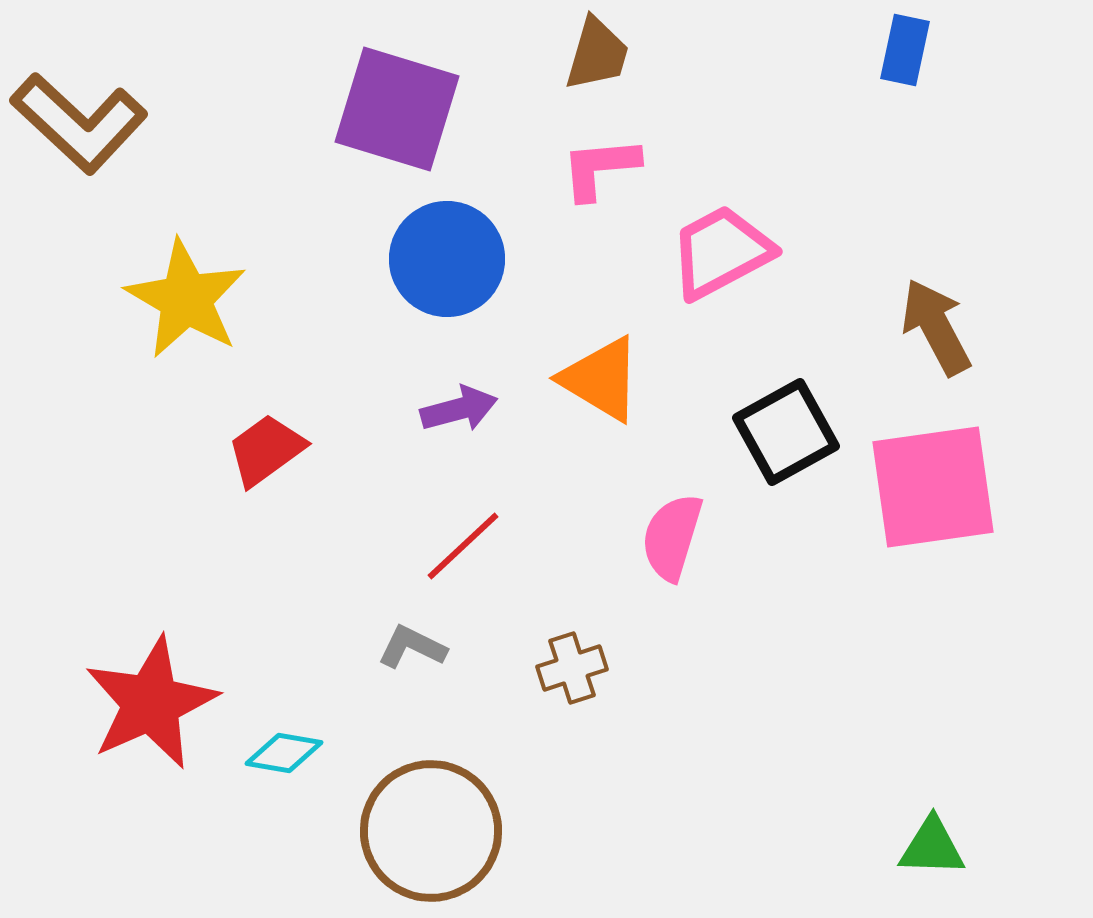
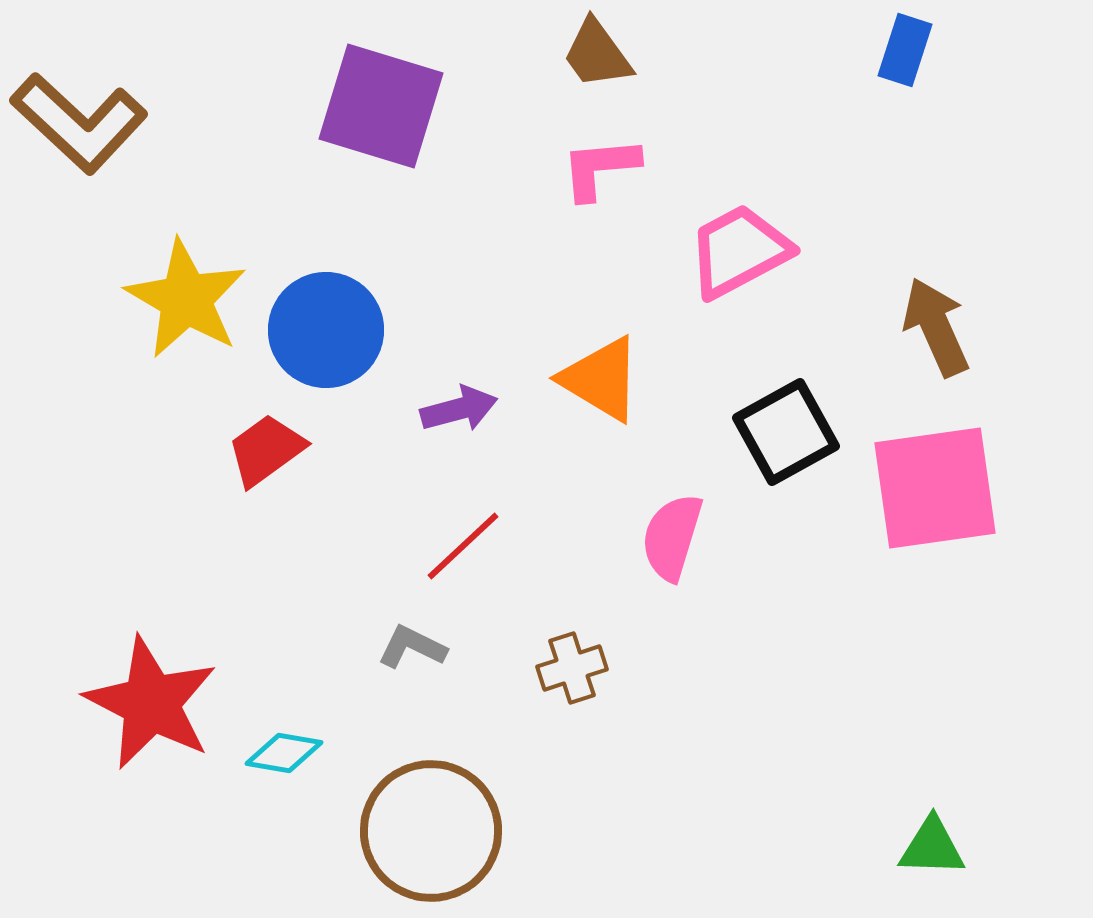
blue rectangle: rotated 6 degrees clockwise
brown trapezoid: rotated 128 degrees clockwise
purple square: moved 16 px left, 3 px up
pink trapezoid: moved 18 px right, 1 px up
blue circle: moved 121 px left, 71 px down
brown arrow: rotated 4 degrees clockwise
pink square: moved 2 px right, 1 px down
red star: rotated 21 degrees counterclockwise
